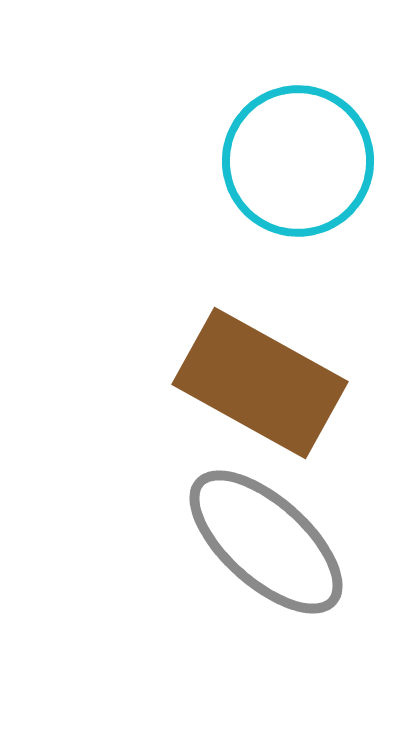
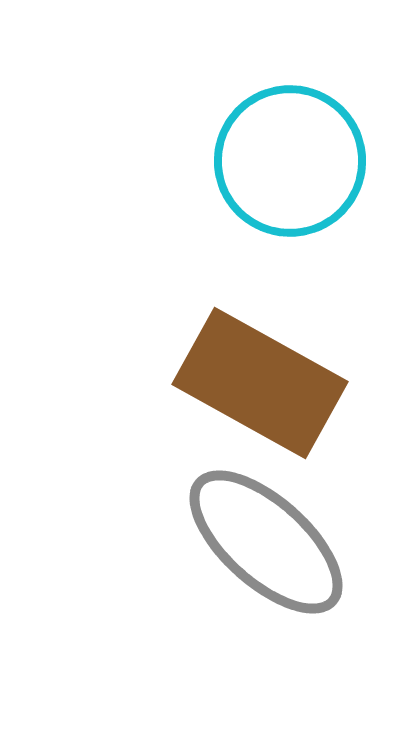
cyan circle: moved 8 px left
